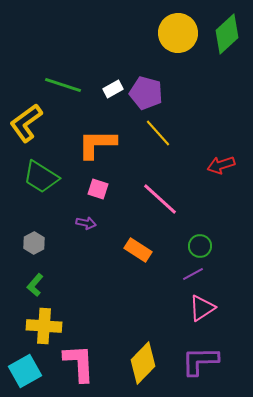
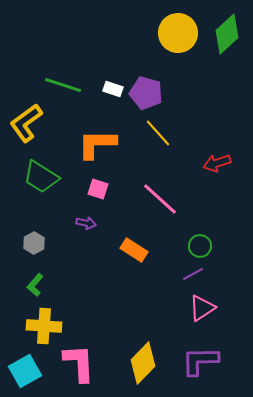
white rectangle: rotated 48 degrees clockwise
red arrow: moved 4 px left, 2 px up
orange rectangle: moved 4 px left
